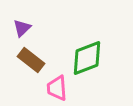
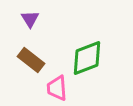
purple triangle: moved 8 px right, 9 px up; rotated 18 degrees counterclockwise
